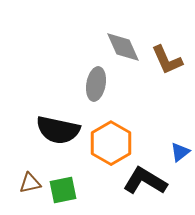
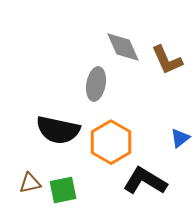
orange hexagon: moved 1 px up
blue triangle: moved 14 px up
